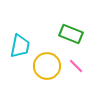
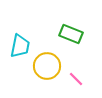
pink line: moved 13 px down
